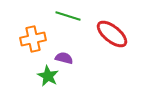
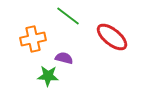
green line: rotated 20 degrees clockwise
red ellipse: moved 3 px down
green star: rotated 25 degrees counterclockwise
